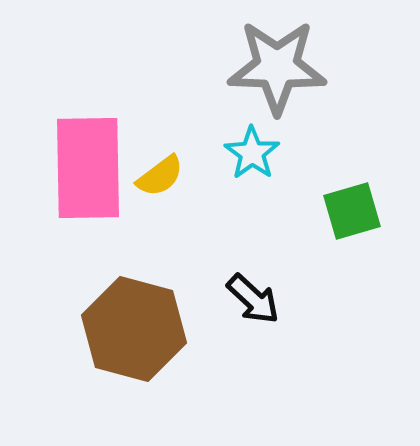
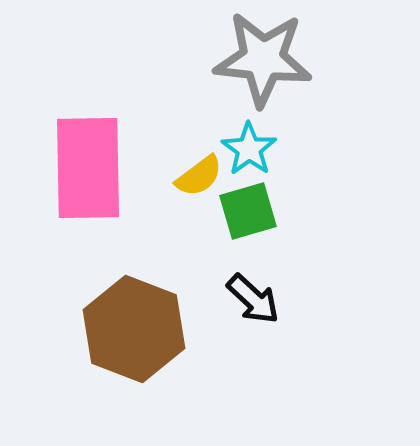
gray star: moved 14 px left, 8 px up; rotated 4 degrees clockwise
cyan star: moved 3 px left, 4 px up
yellow semicircle: moved 39 px right
green square: moved 104 px left
brown hexagon: rotated 6 degrees clockwise
